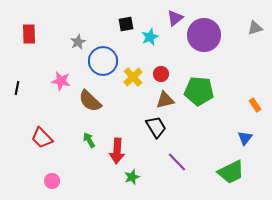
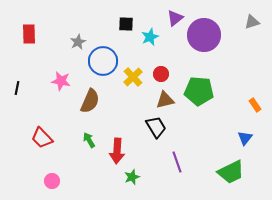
black square: rotated 14 degrees clockwise
gray triangle: moved 3 px left, 6 px up
brown semicircle: rotated 110 degrees counterclockwise
purple line: rotated 25 degrees clockwise
